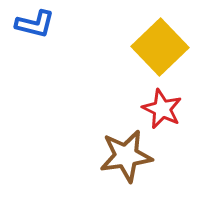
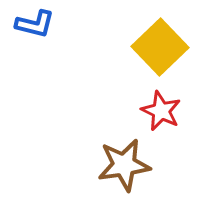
red star: moved 1 px left, 2 px down
brown star: moved 2 px left, 9 px down
